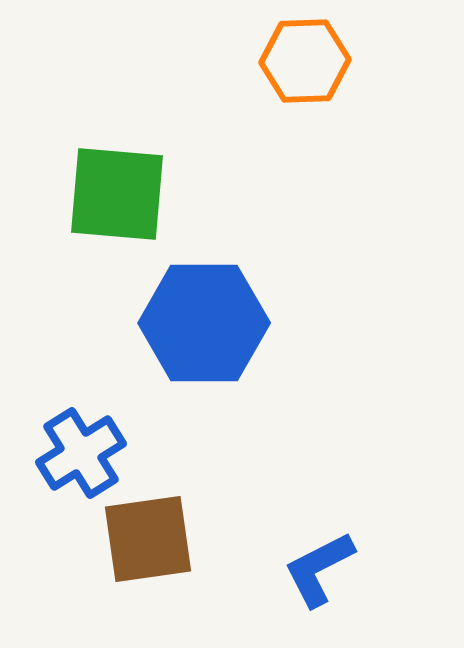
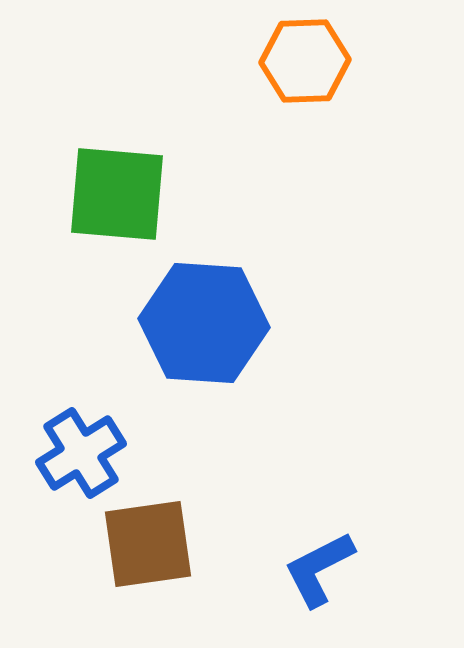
blue hexagon: rotated 4 degrees clockwise
brown square: moved 5 px down
